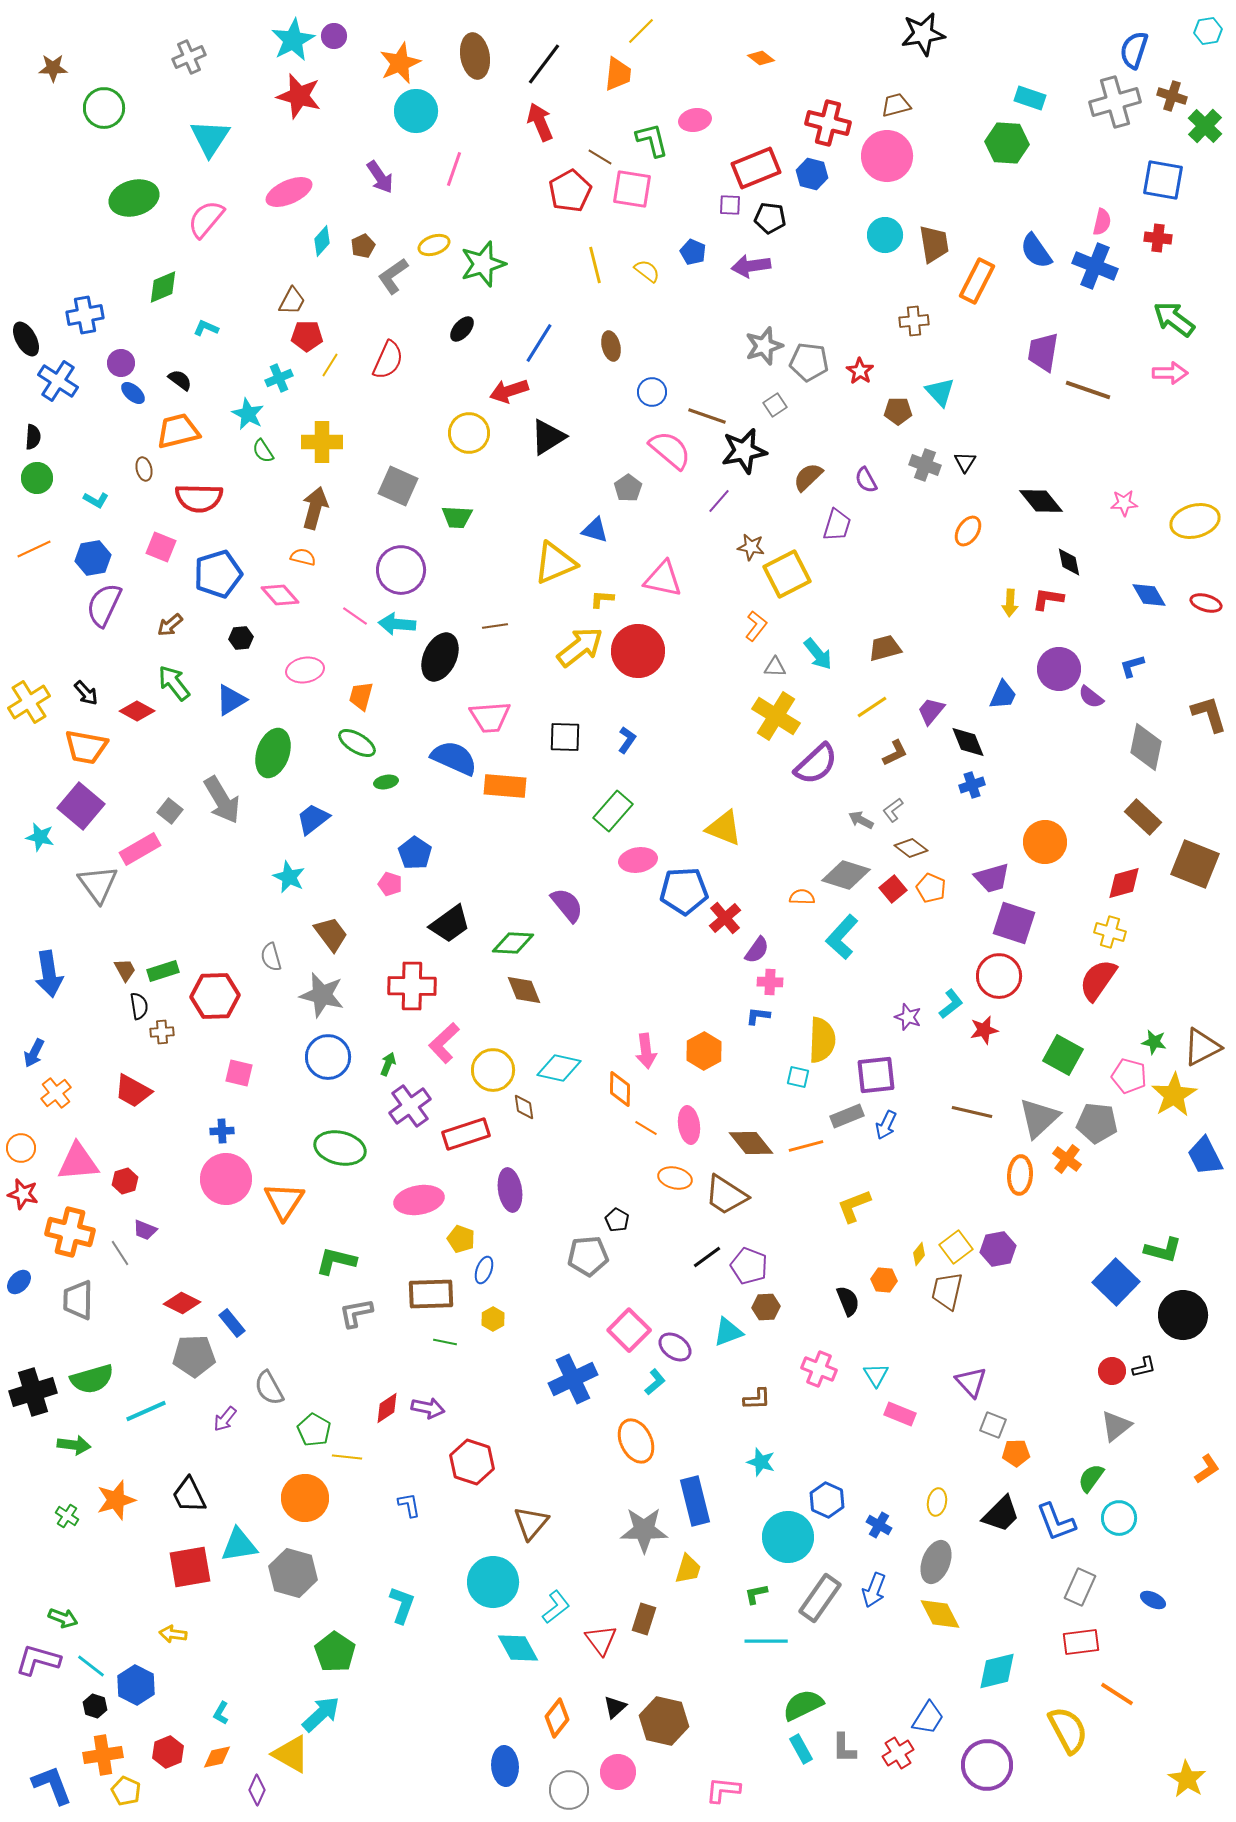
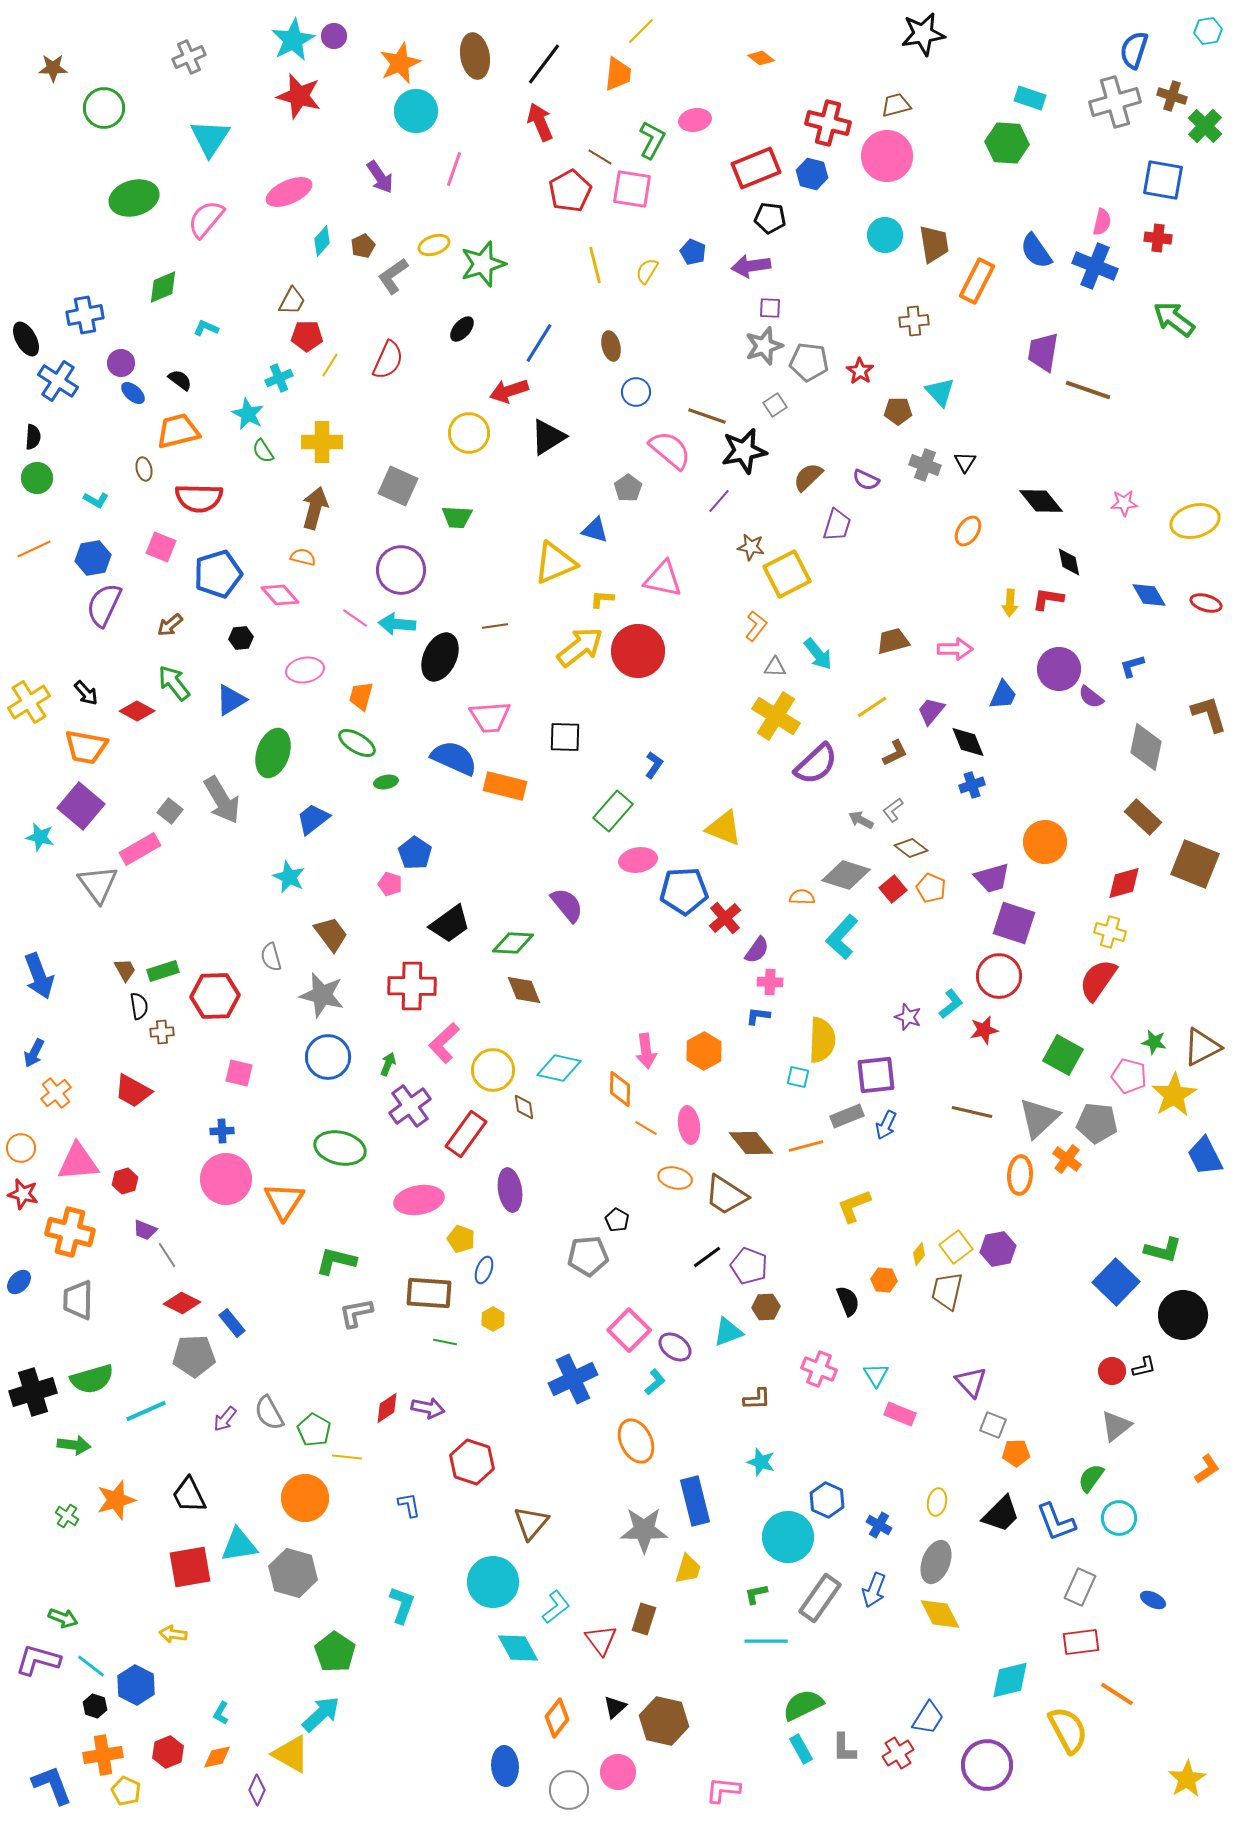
green L-shape at (652, 140): rotated 42 degrees clockwise
purple square at (730, 205): moved 40 px right, 103 px down
yellow semicircle at (647, 271): rotated 96 degrees counterclockwise
pink arrow at (1170, 373): moved 215 px left, 276 px down
blue circle at (652, 392): moved 16 px left
purple semicircle at (866, 480): rotated 36 degrees counterclockwise
pink line at (355, 616): moved 2 px down
brown trapezoid at (885, 648): moved 8 px right, 7 px up
blue L-shape at (627, 740): moved 27 px right, 25 px down
orange rectangle at (505, 786): rotated 9 degrees clockwise
blue arrow at (49, 974): moved 10 px left, 2 px down; rotated 12 degrees counterclockwise
red rectangle at (466, 1134): rotated 36 degrees counterclockwise
gray line at (120, 1253): moved 47 px right, 2 px down
brown rectangle at (431, 1294): moved 2 px left, 1 px up; rotated 6 degrees clockwise
gray semicircle at (269, 1388): moved 25 px down
cyan diamond at (997, 1671): moved 13 px right, 9 px down
yellow star at (1187, 1779): rotated 9 degrees clockwise
